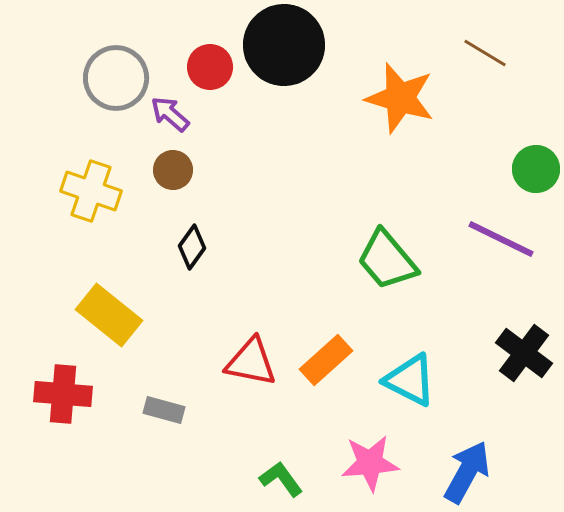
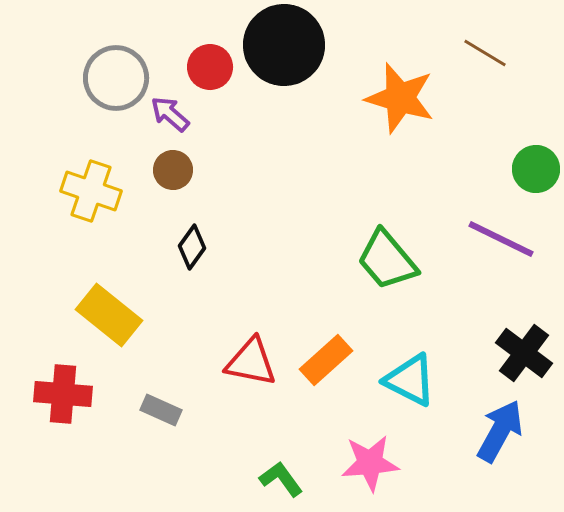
gray rectangle: moved 3 px left; rotated 9 degrees clockwise
blue arrow: moved 33 px right, 41 px up
